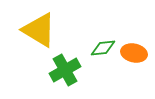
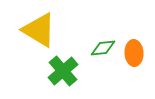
orange ellipse: rotated 75 degrees clockwise
green cross: moved 2 px left, 1 px down; rotated 12 degrees counterclockwise
